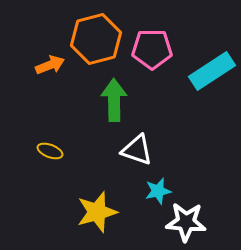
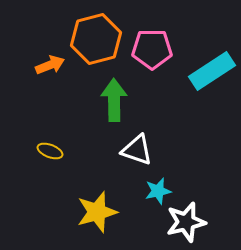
white star: rotated 18 degrees counterclockwise
